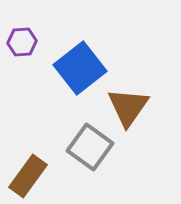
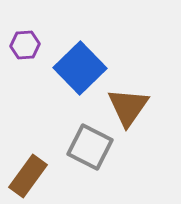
purple hexagon: moved 3 px right, 3 px down
blue square: rotated 6 degrees counterclockwise
gray square: rotated 9 degrees counterclockwise
